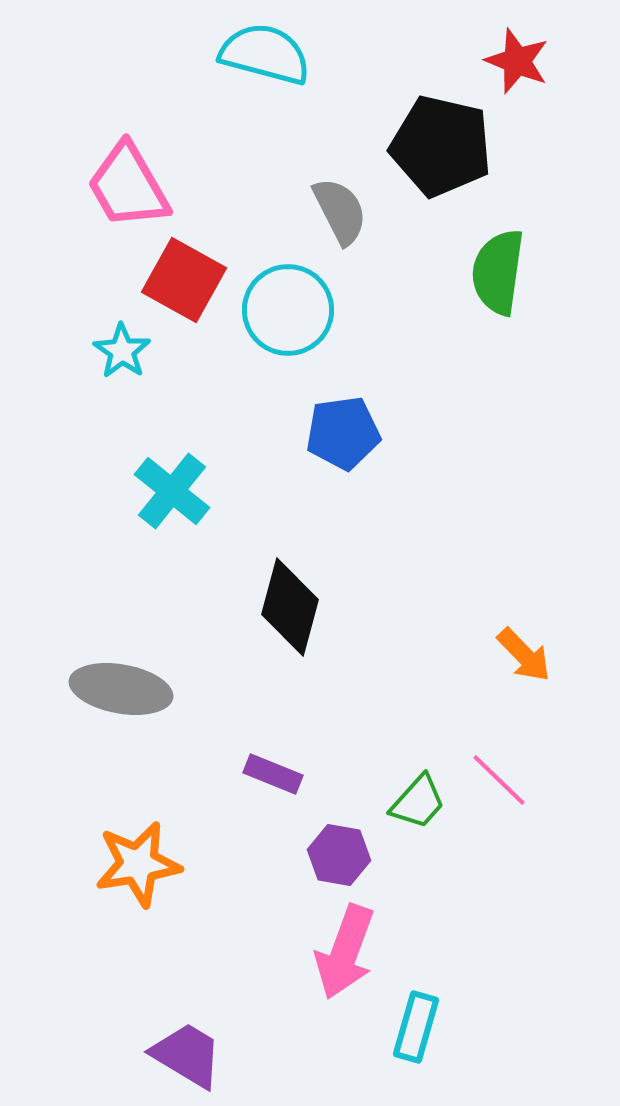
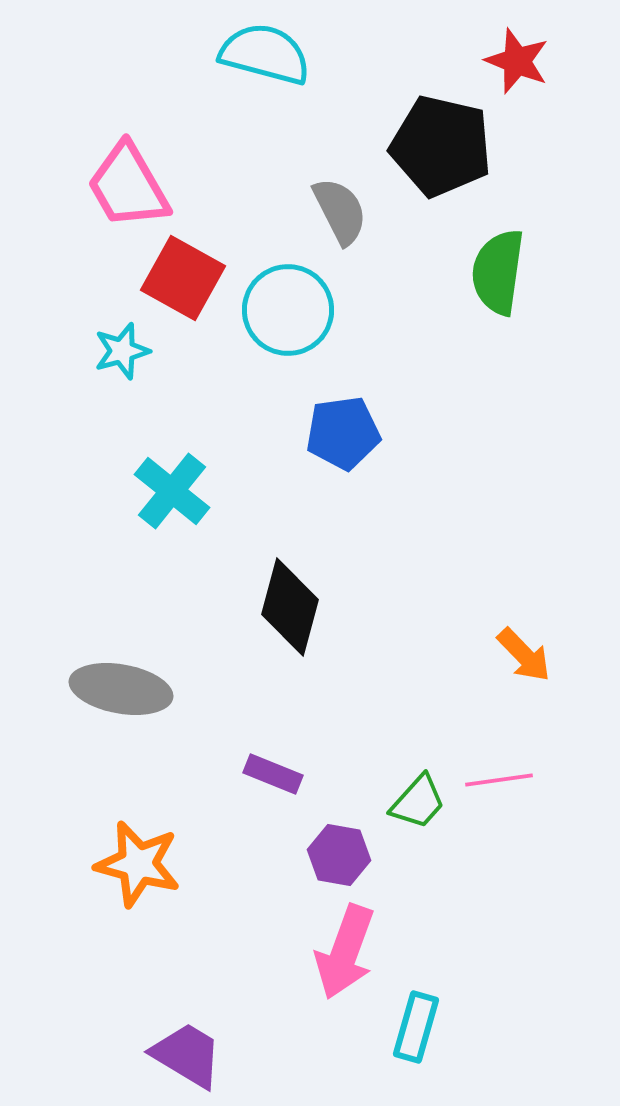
red square: moved 1 px left, 2 px up
cyan star: rotated 22 degrees clockwise
pink line: rotated 52 degrees counterclockwise
orange star: rotated 24 degrees clockwise
